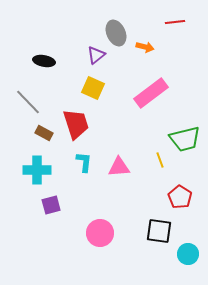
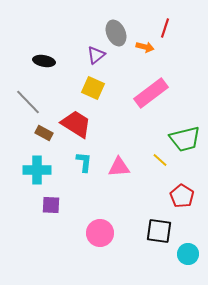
red line: moved 10 px left, 6 px down; rotated 66 degrees counterclockwise
red trapezoid: rotated 40 degrees counterclockwise
yellow line: rotated 28 degrees counterclockwise
red pentagon: moved 2 px right, 1 px up
purple square: rotated 18 degrees clockwise
